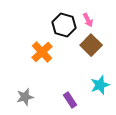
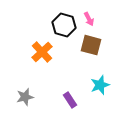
pink arrow: moved 1 px right, 1 px up
brown square: rotated 30 degrees counterclockwise
